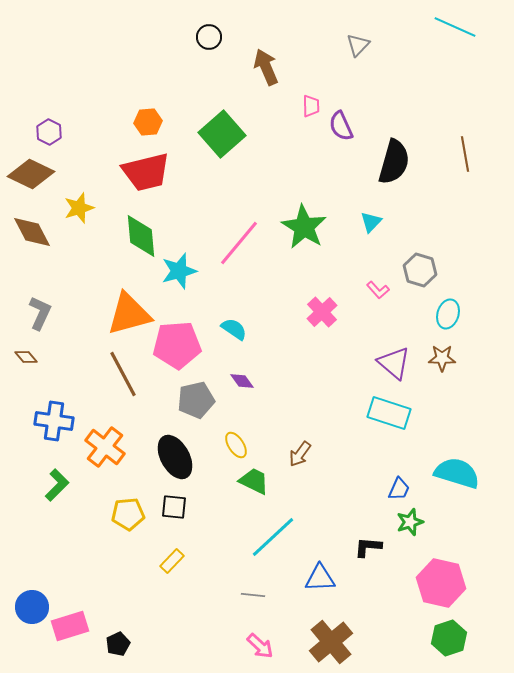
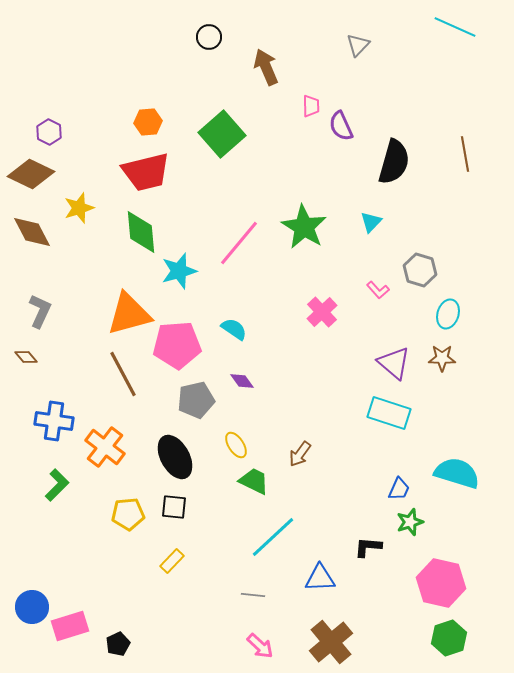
green diamond at (141, 236): moved 4 px up
gray L-shape at (40, 313): moved 2 px up
